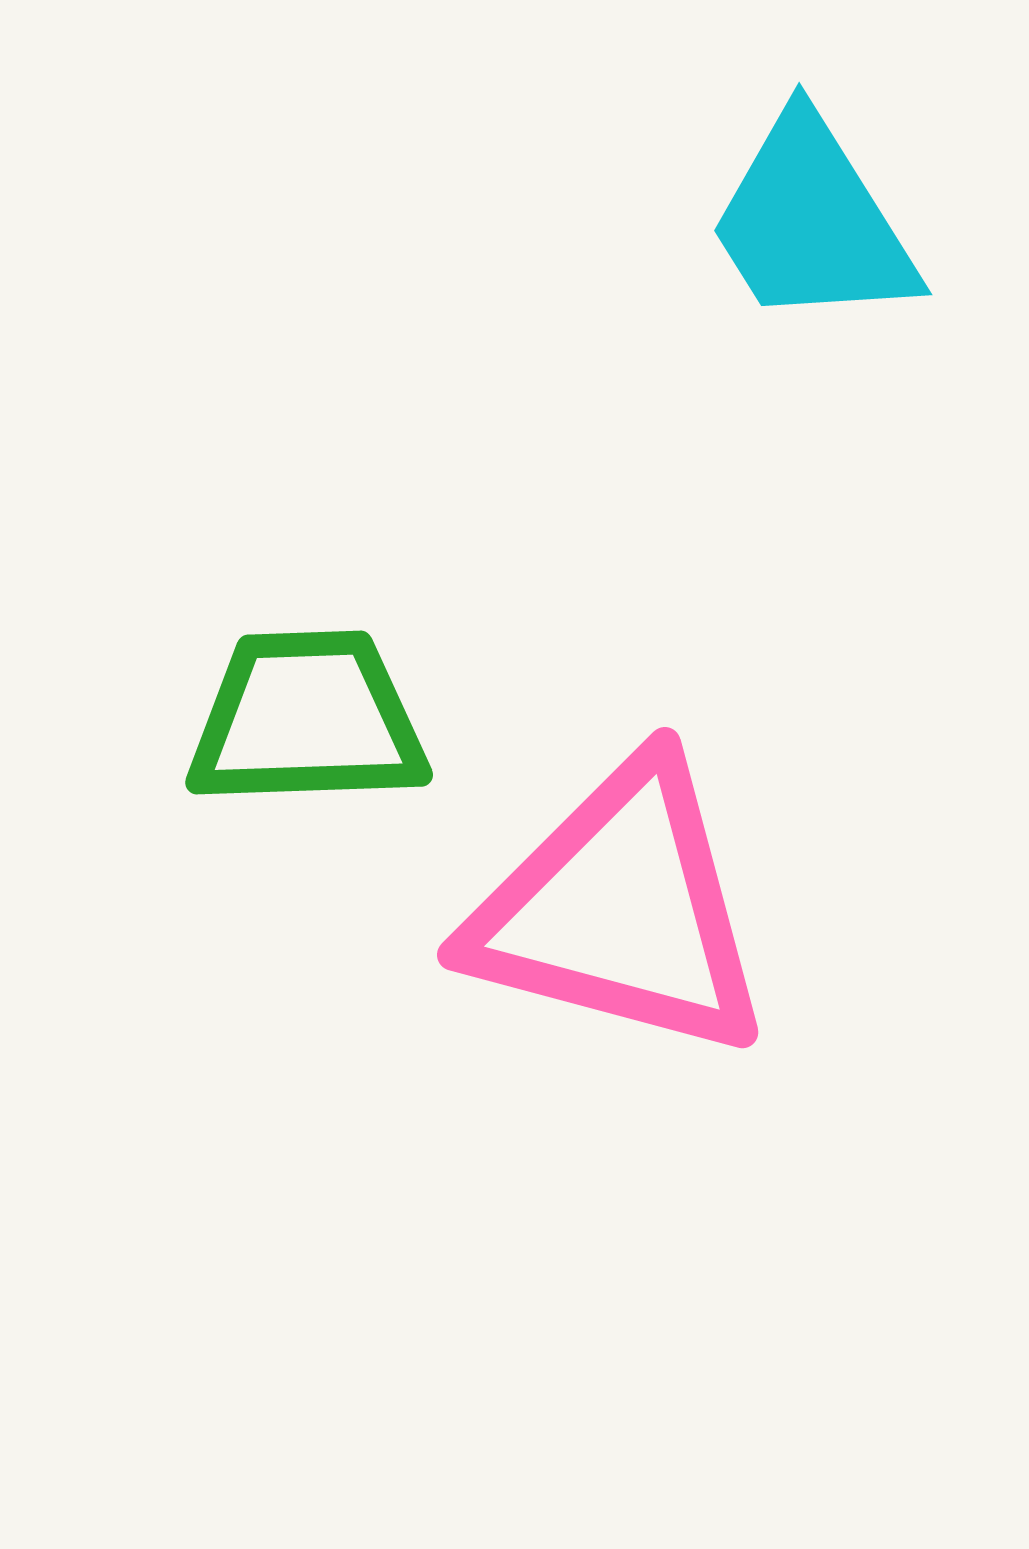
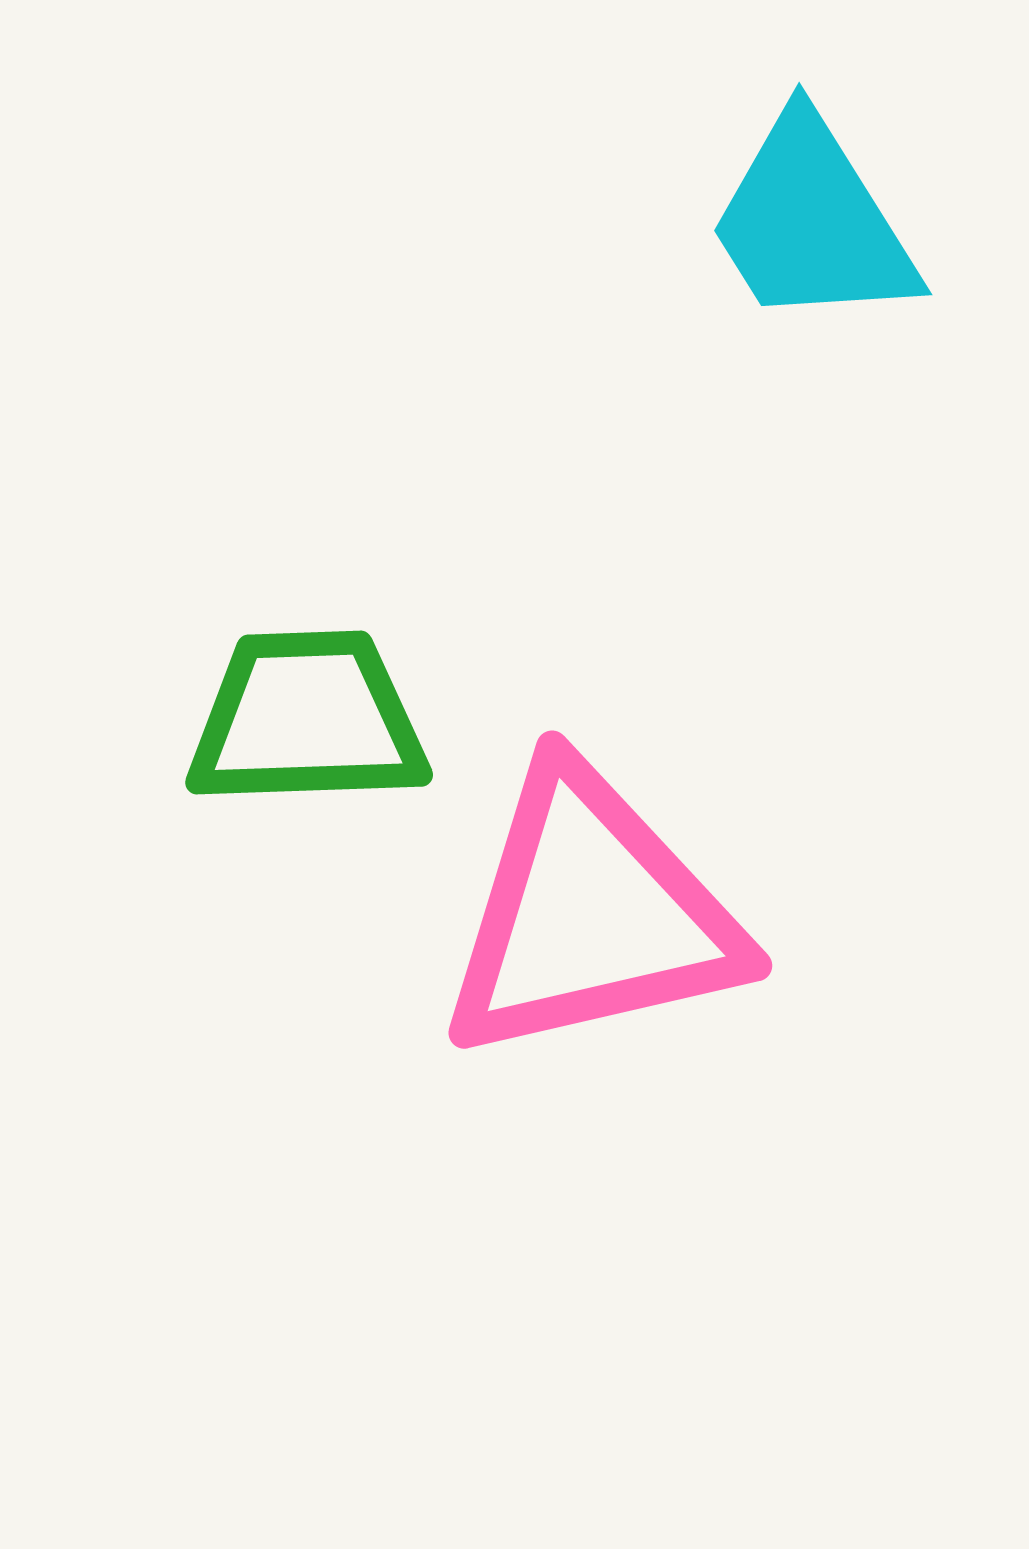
pink triangle: moved 29 px left, 5 px down; rotated 28 degrees counterclockwise
